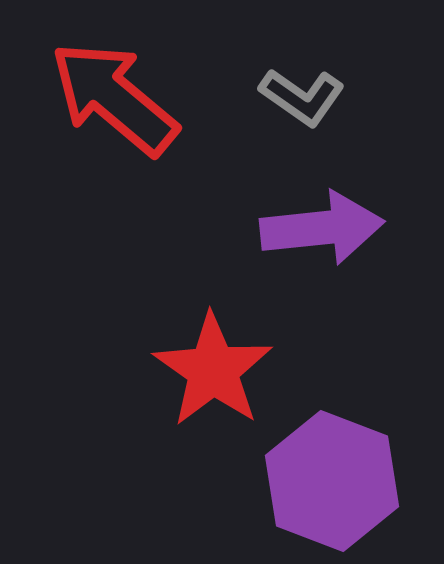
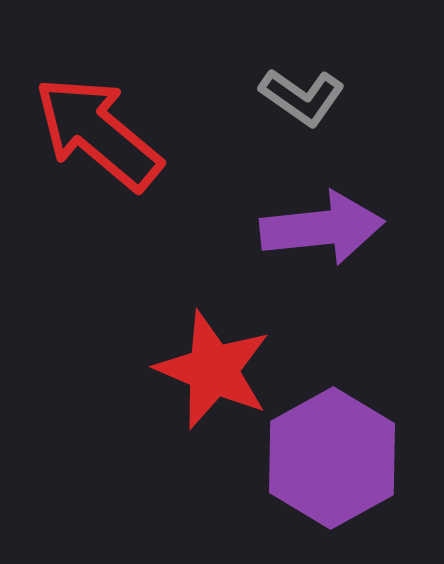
red arrow: moved 16 px left, 35 px down
red star: rotated 12 degrees counterclockwise
purple hexagon: moved 23 px up; rotated 10 degrees clockwise
